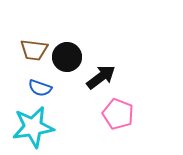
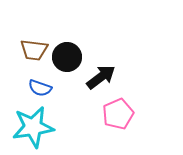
pink pentagon: rotated 28 degrees clockwise
